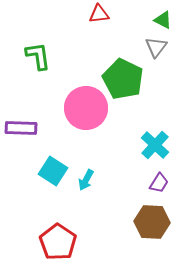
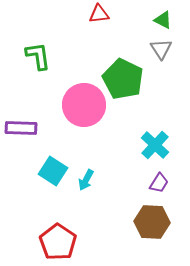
gray triangle: moved 5 px right, 2 px down; rotated 10 degrees counterclockwise
pink circle: moved 2 px left, 3 px up
